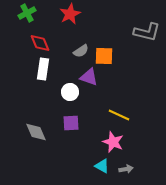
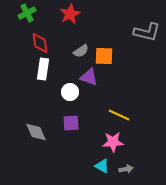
red diamond: rotated 15 degrees clockwise
pink star: rotated 25 degrees counterclockwise
